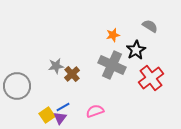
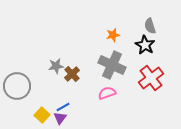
gray semicircle: rotated 140 degrees counterclockwise
black star: moved 9 px right, 5 px up; rotated 12 degrees counterclockwise
pink semicircle: moved 12 px right, 18 px up
yellow square: moved 5 px left; rotated 14 degrees counterclockwise
